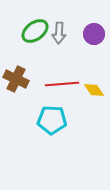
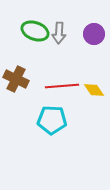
green ellipse: rotated 56 degrees clockwise
red line: moved 2 px down
